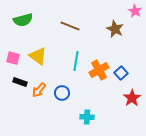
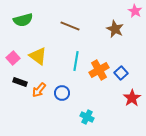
pink square: rotated 32 degrees clockwise
cyan cross: rotated 24 degrees clockwise
